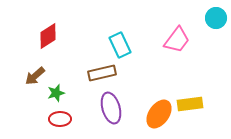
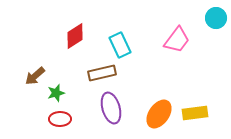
red diamond: moved 27 px right
yellow rectangle: moved 5 px right, 9 px down
